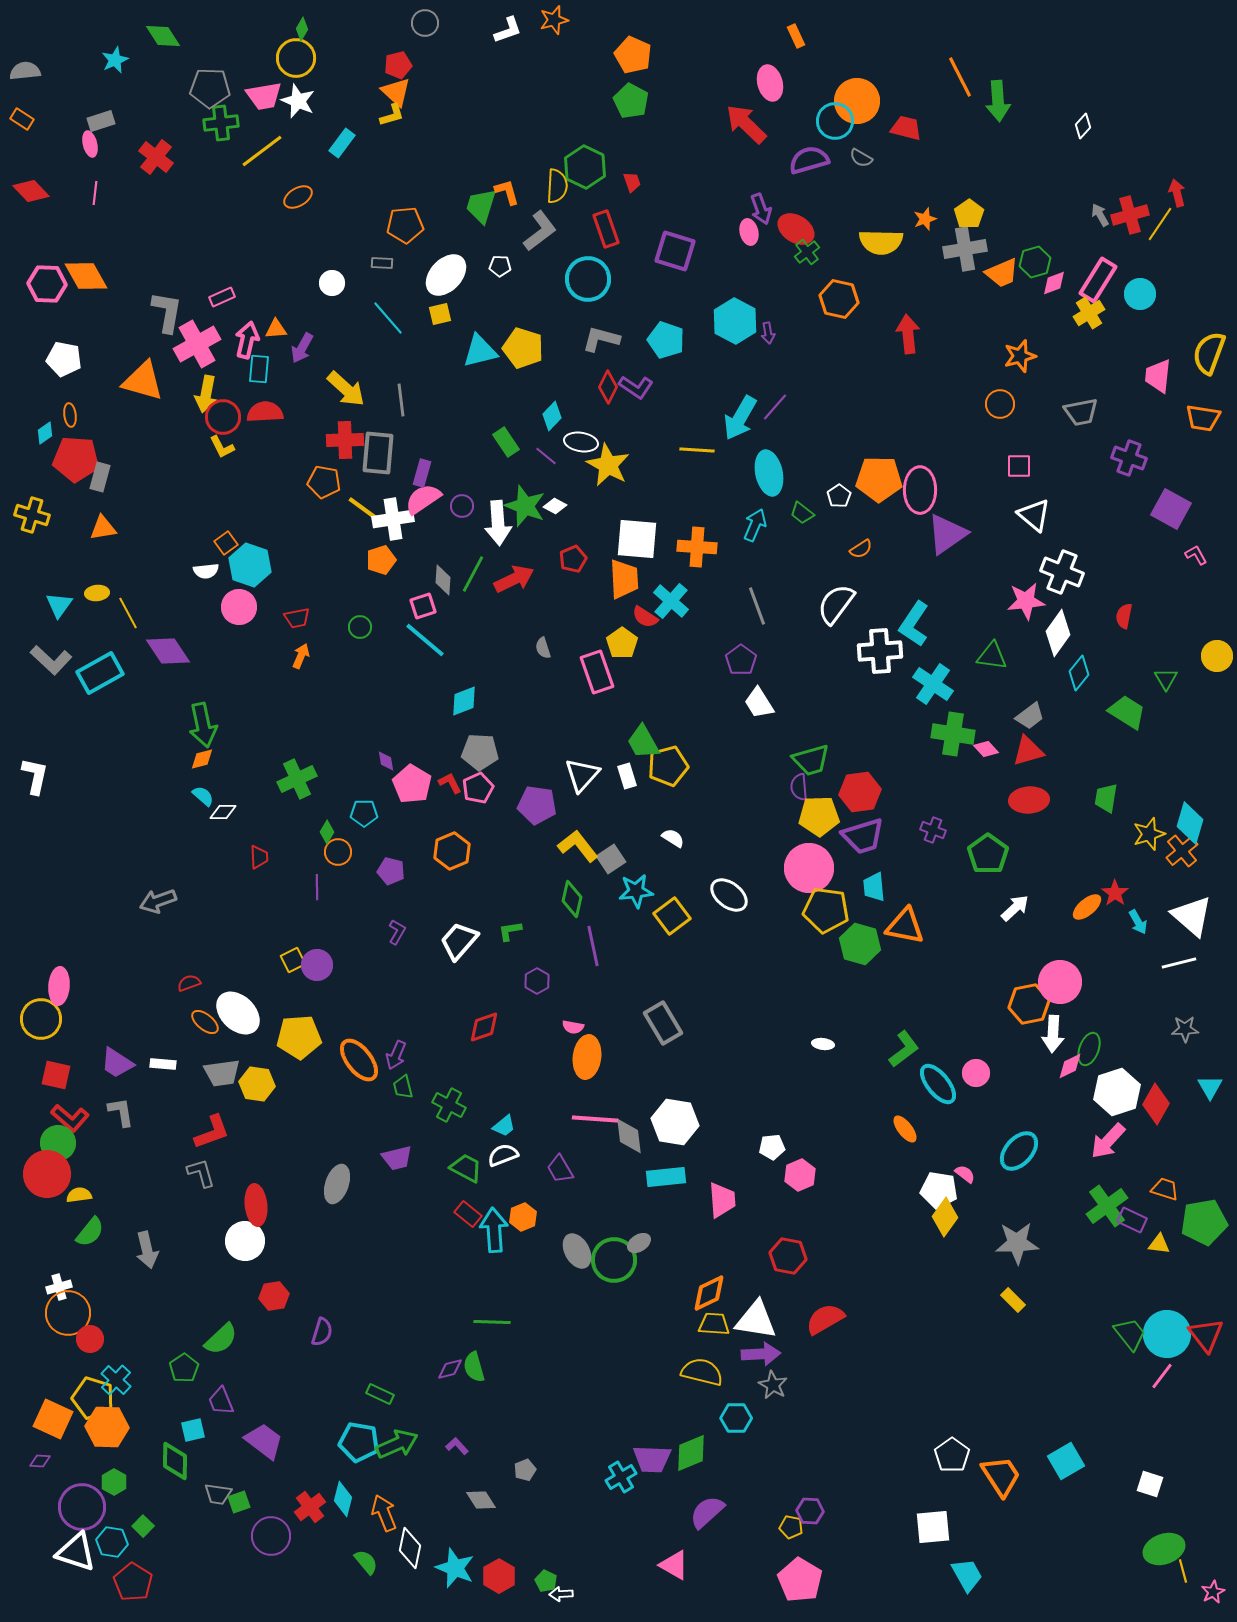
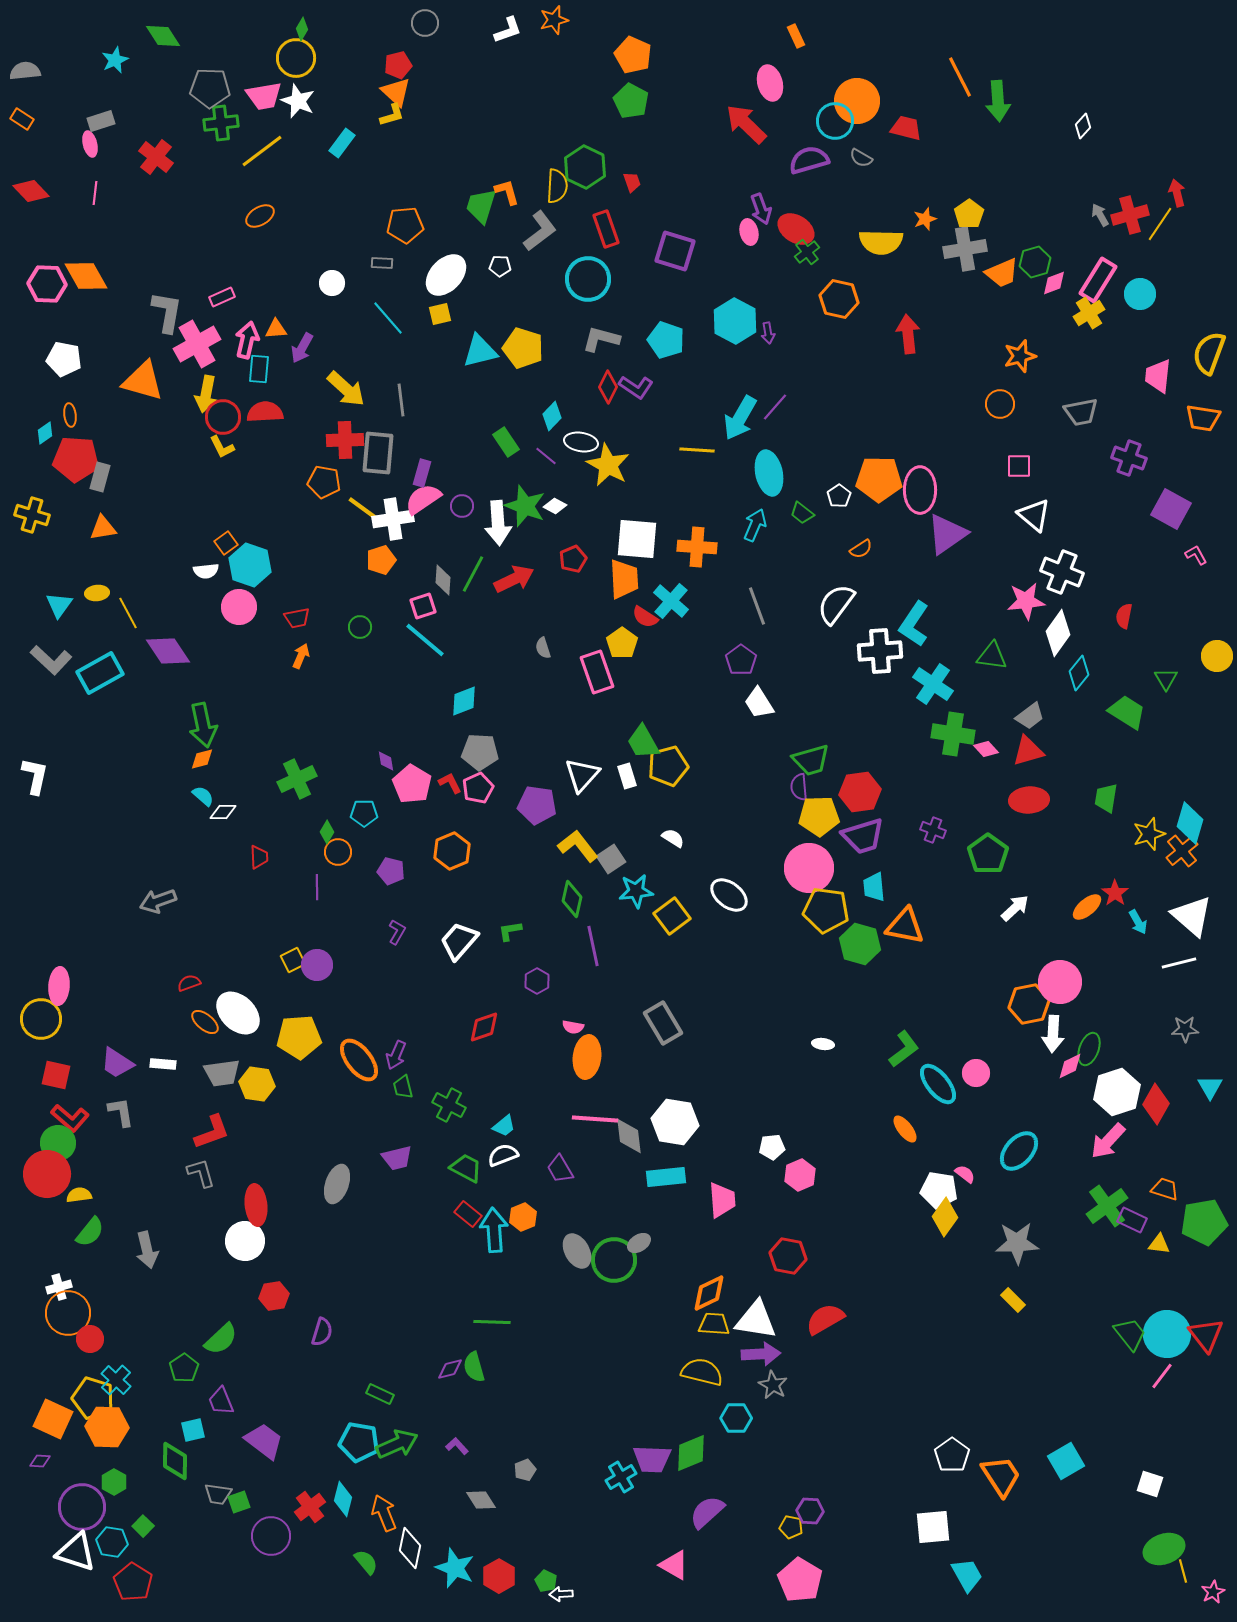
orange ellipse at (298, 197): moved 38 px left, 19 px down
